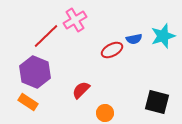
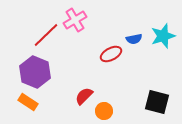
red line: moved 1 px up
red ellipse: moved 1 px left, 4 px down
red semicircle: moved 3 px right, 6 px down
orange circle: moved 1 px left, 2 px up
